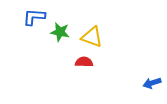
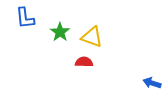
blue L-shape: moved 9 px left, 1 px down; rotated 100 degrees counterclockwise
green star: rotated 24 degrees clockwise
blue arrow: rotated 36 degrees clockwise
